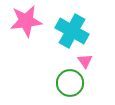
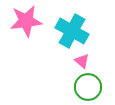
pink triangle: moved 3 px left; rotated 14 degrees counterclockwise
green circle: moved 18 px right, 4 px down
